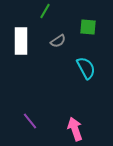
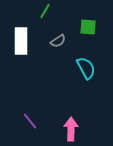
pink arrow: moved 4 px left; rotated 20 degrees clockwise
